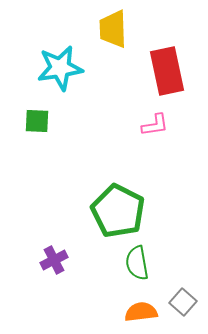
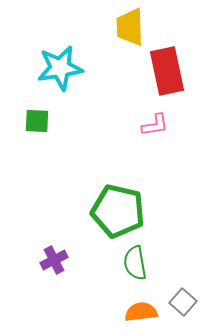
yellow trapezoid: moved 17 px right, 2 px up
green pentagon: rotated 14 degrees counterclockwise
green semicircle: moved 2 px left
